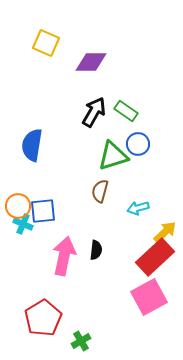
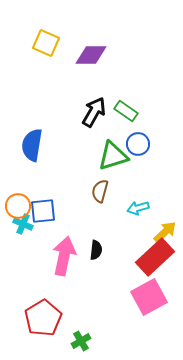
purple diamond: moved 7 px up
